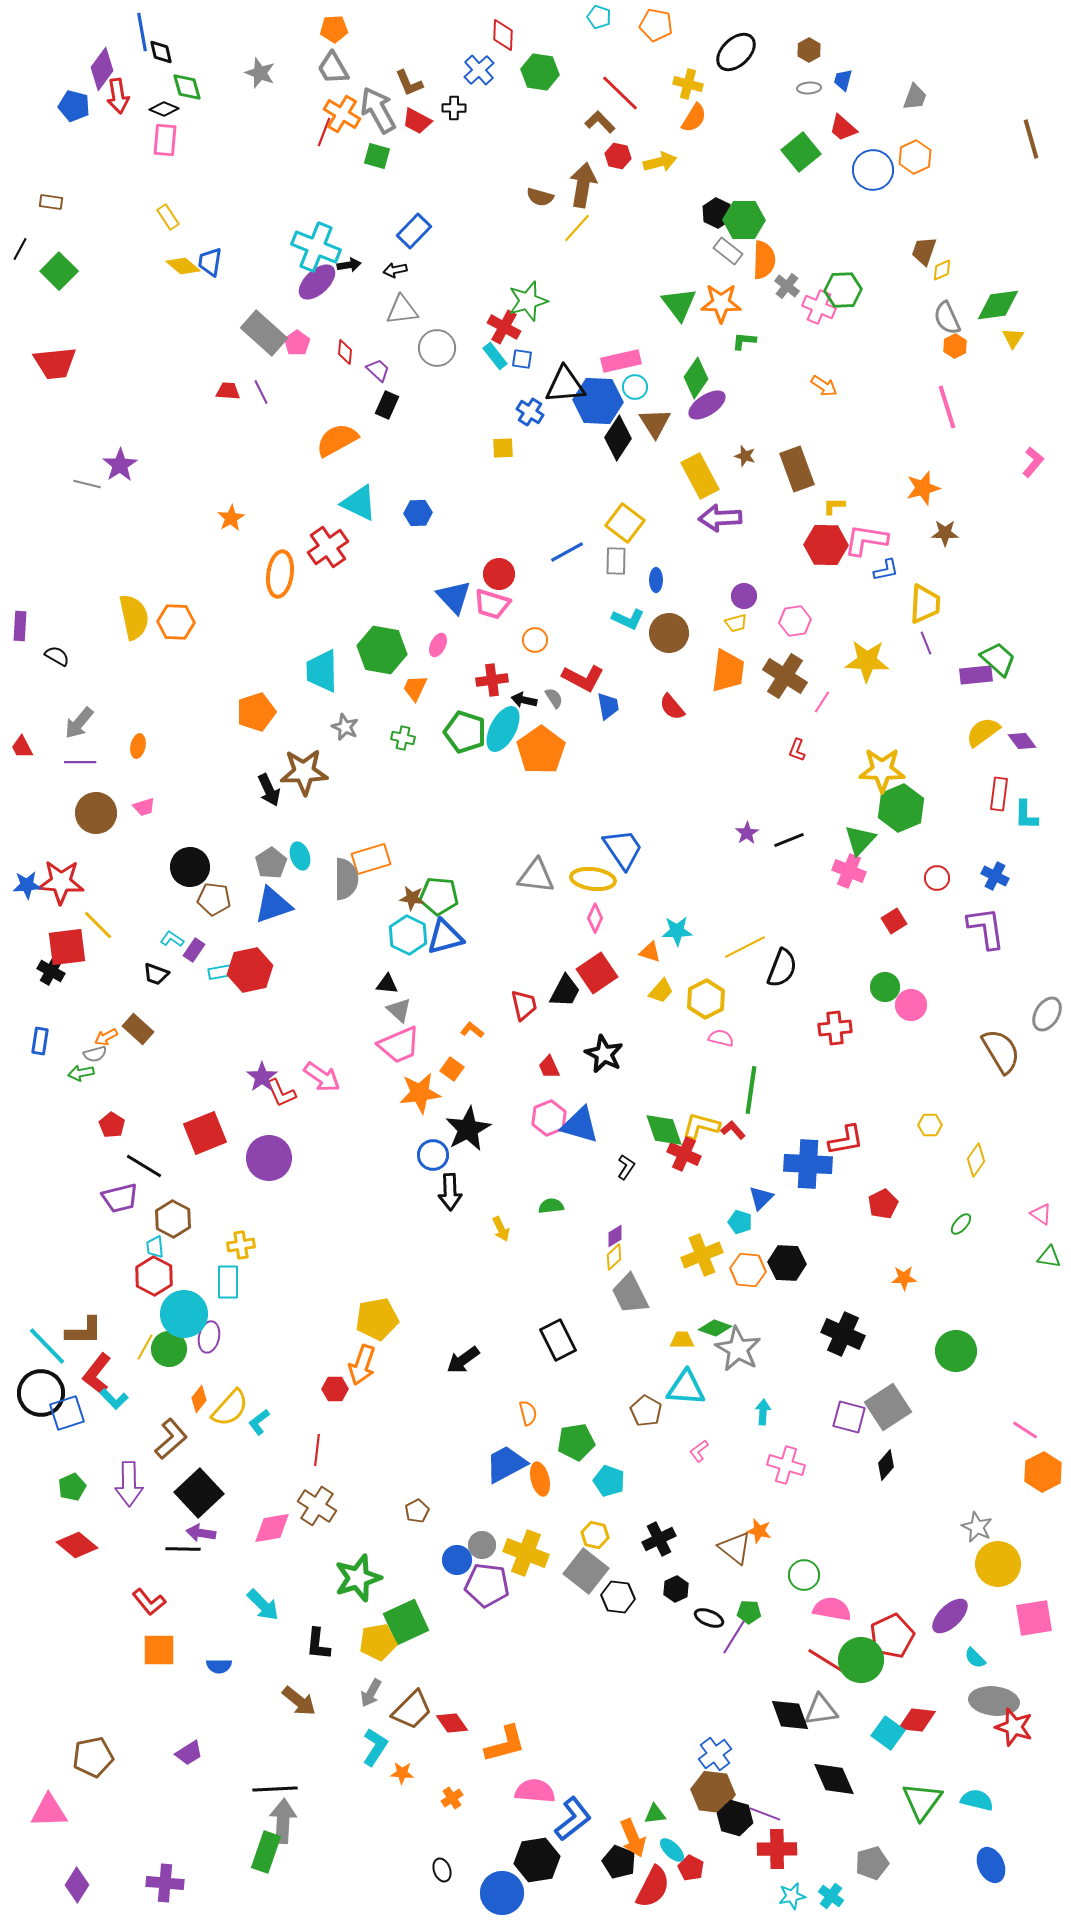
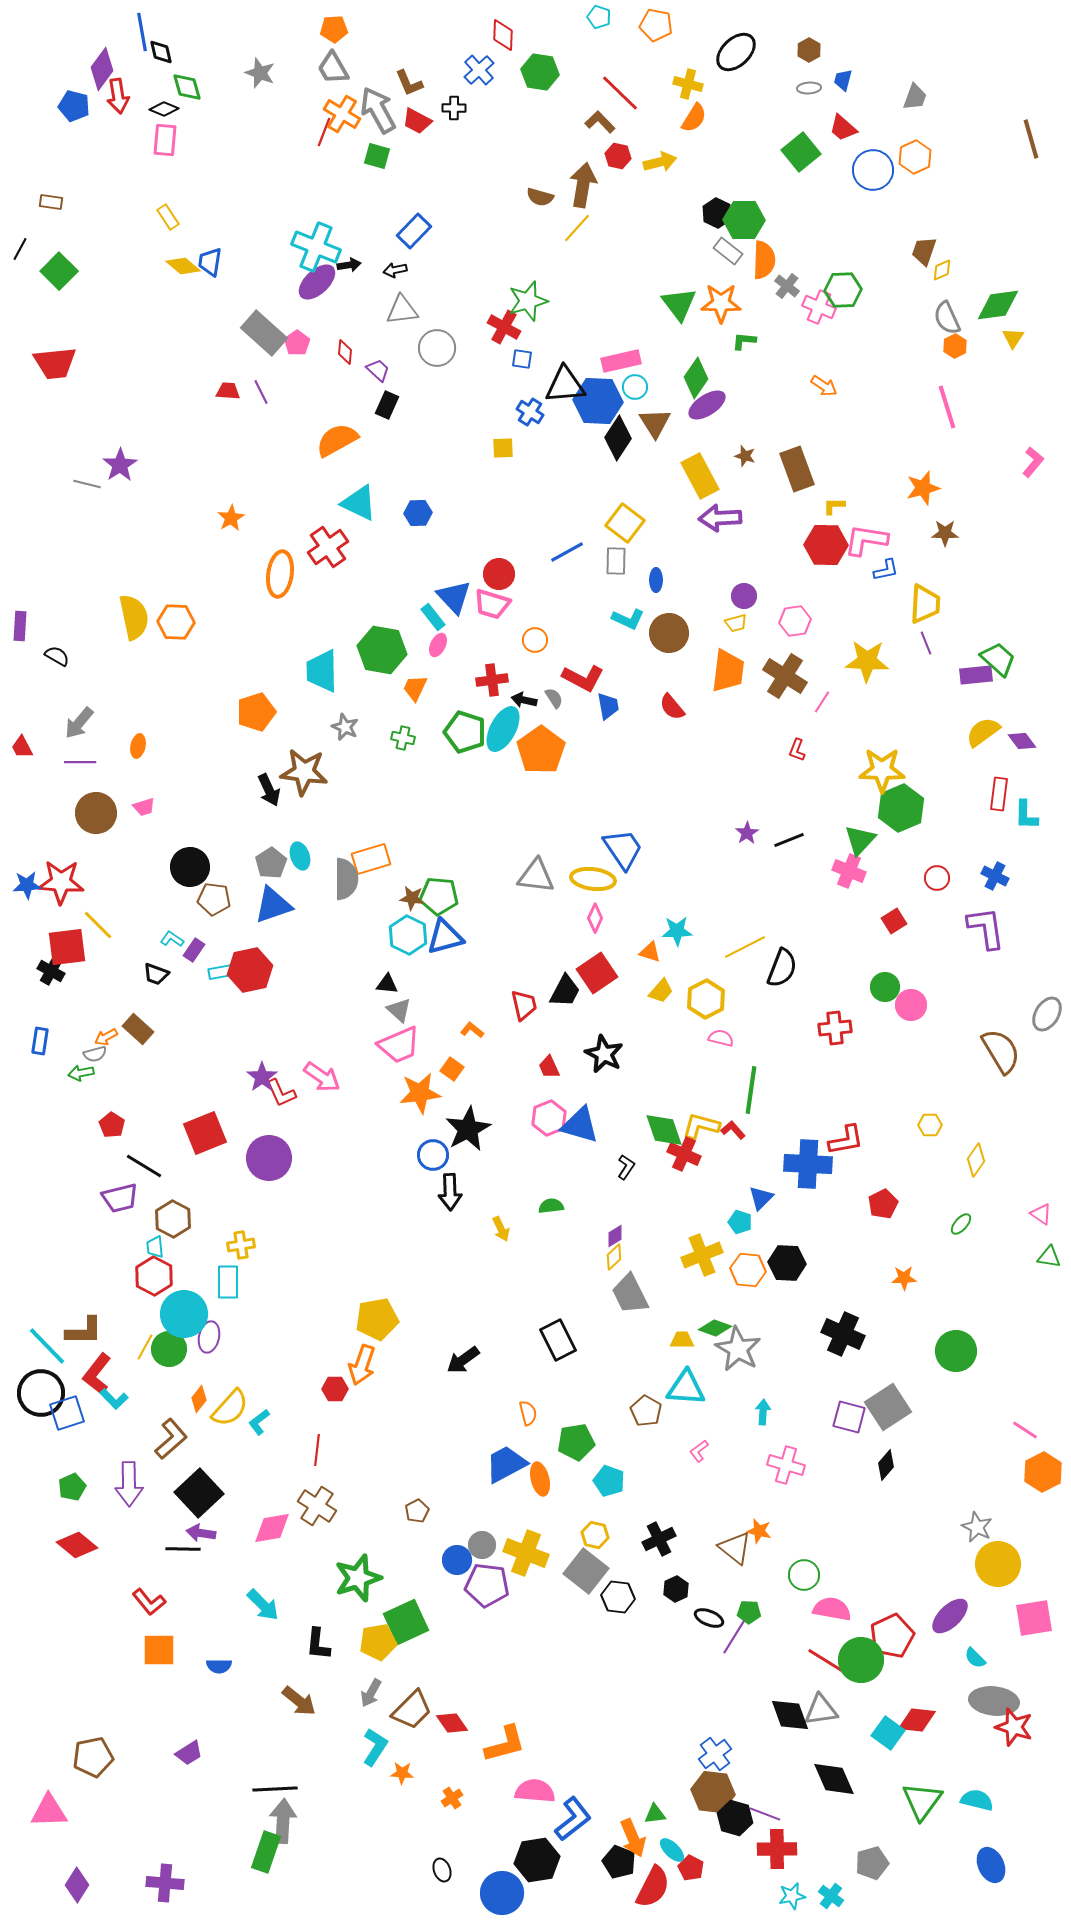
cyan rectangle at (495, 356): moved 62 px left, 261 px down
brown star at (304, 772): rotated 9 degrees clockwise
